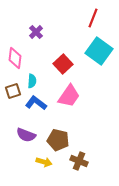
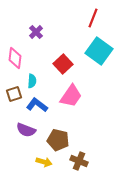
brown square: moved 1 px right, 3 px down
pink trapezoid: moved 2 px right
blue L-shape: moved 1 px right, 2 px down
purple semicircle: moved 5 px up
